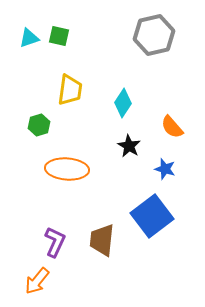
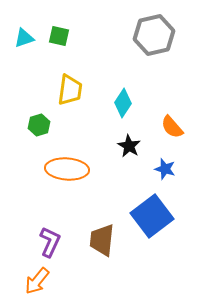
cyan triangle: moved 5 px left
purple L-shape: moved 5 px left
